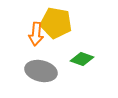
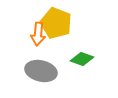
yellow pentagon: rotated 12 degrees clockwise
orange arrow: moved 2 px right
